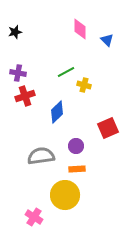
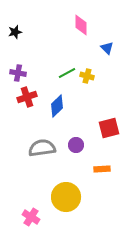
pink diamond: moved 1 px right, 4 px up
blue triangle: moved 8 px down
green line: moved 1 px right, 1 px down
yellow cross: moved 3 px right, 9 px up
red cross: moved 2 px right, 1 px down
blue diamond: moved 6 px up
red square: moved 1 px right; rotated 10 degrees clockwise
purple circle: moved 1 px up
gray semicircle: moved 1 px right, 8 px up
orange rectangle: moved 25 px right
yellow circle: moved 1 px right, 2 px down
pink cross: moved 3 px left
